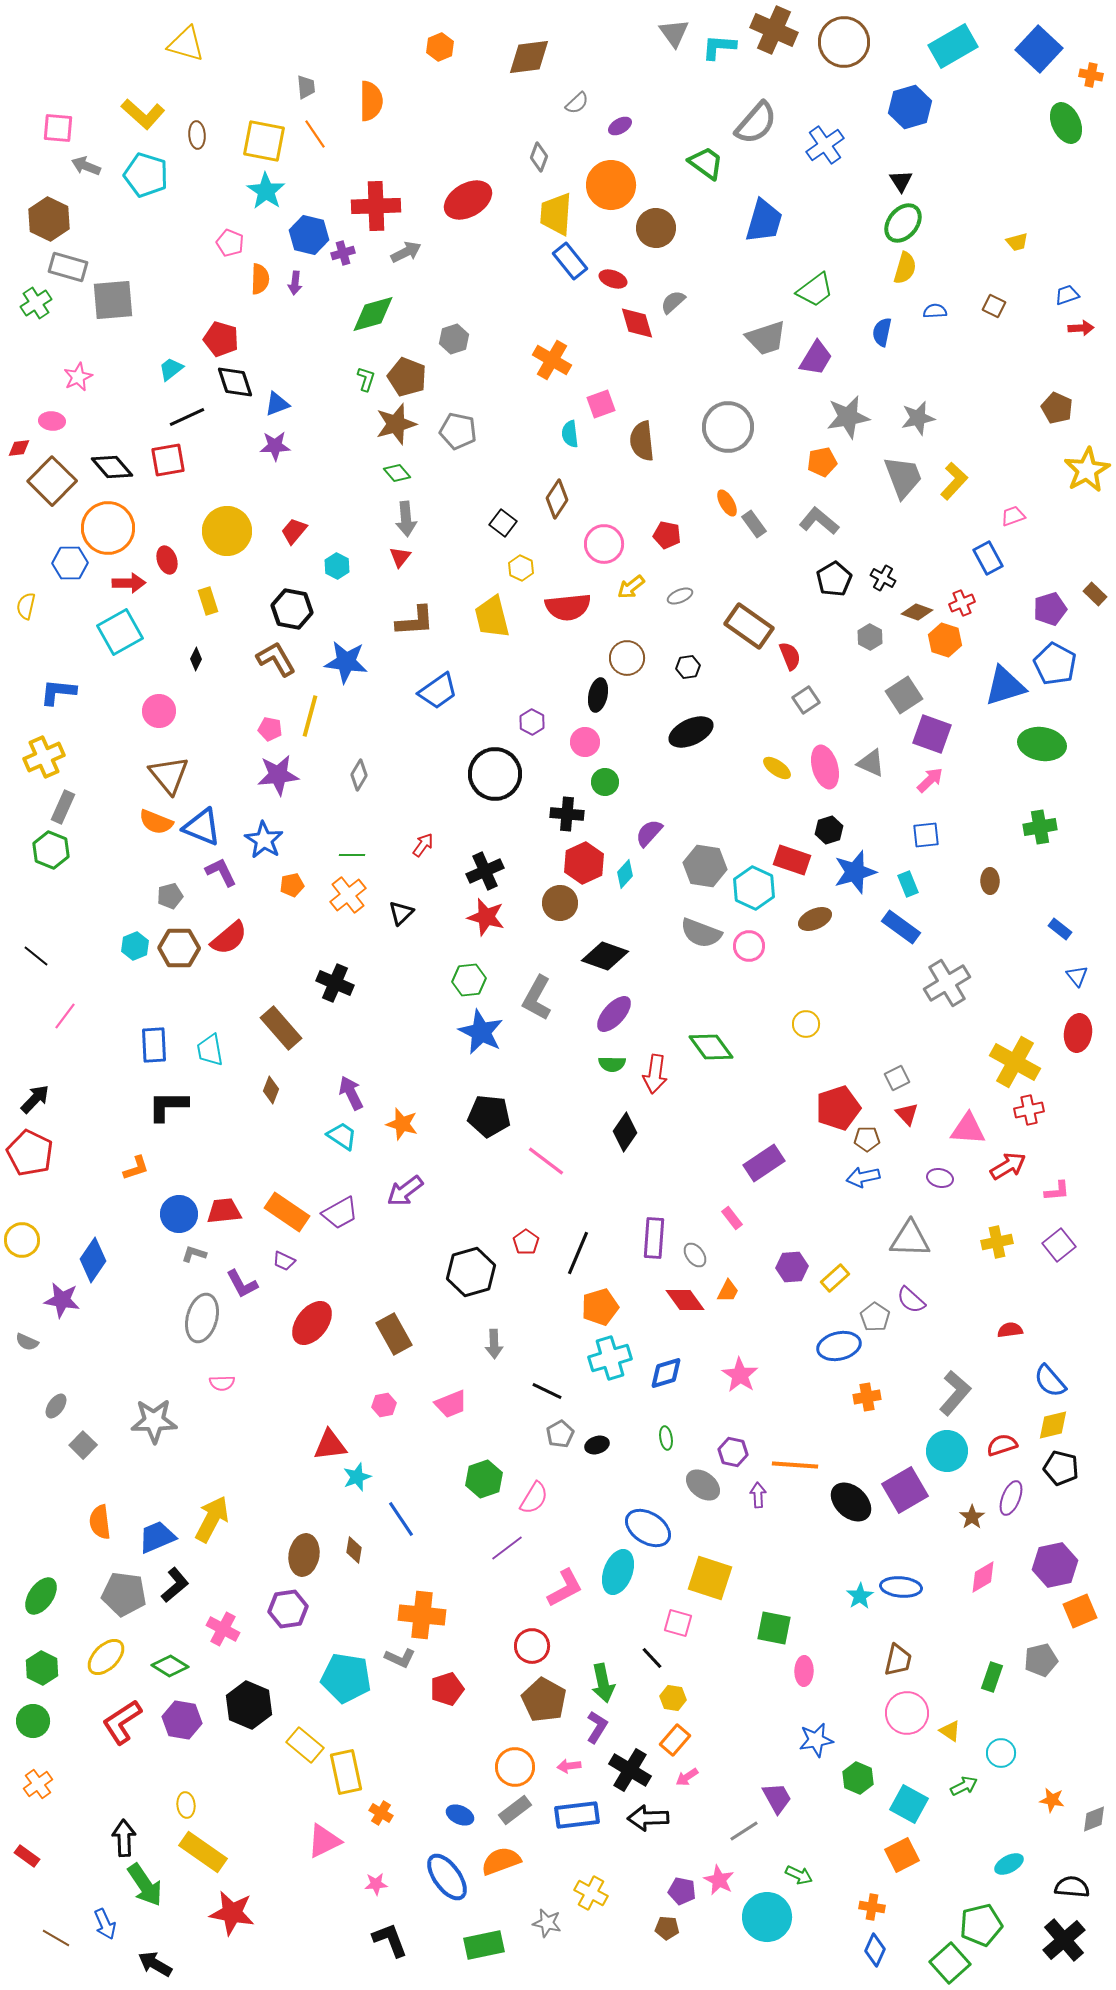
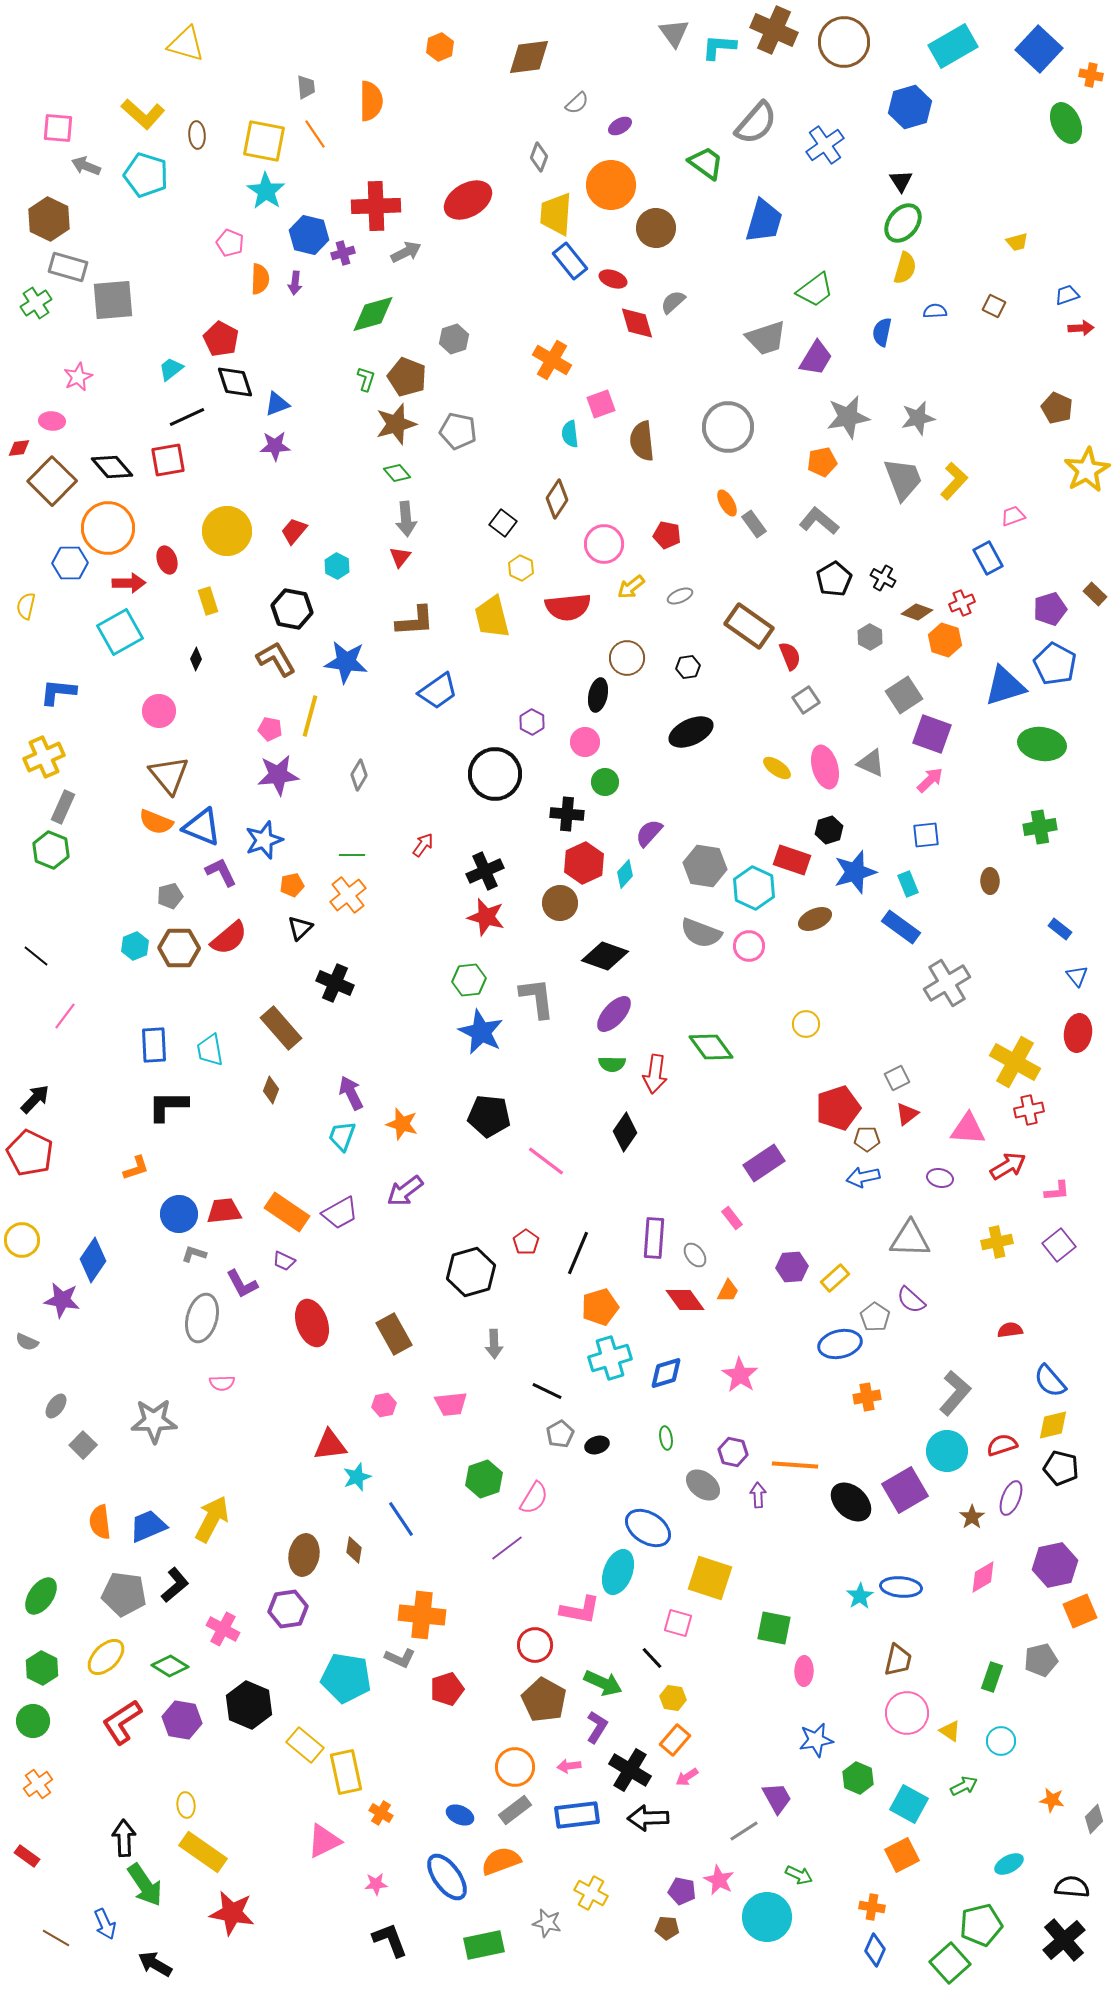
red pentagon at (221, 339): rotated 12 degrees clockwise
gray trapezoid at (903, 477): moved 2 px down
blue star at (264, 840): rotated 21 degrees clockwise
black triangle at (401, 913): moved 101 px left, 15 px down
gray L-shape at (537, 998): rotated 144 degrees clockwise
red triangle at (907, 1114): rotated 35 degrees clockwise
cyan trapezoid at (342, 1136): rotated 104 degrees counterclockwise
red ellipse at (312, 1323): rotated 57 degrees counterclockwise
blue ellipse at (839, 1346): moved 1 px right, 2 px up
pink trapezoid at (451, 1404): rotated 16 degrees clockwise
blue trapezoid at (157, 1537): moved 9 px left, 11 px up
pink L-shape at (565, 1588): moved 15 px right, 22 px down; rotated 39 degrees clockwise
red circle at (532, 1646): moved 3 px right, 1 px up
green arrow at (603, 1683): rotated 54 degrees counterclockwise
cyan circle at (1001, 1753): moved 12 px up
gray diamond at (1094, 1819): rotated 24 degrees counterclockwise
